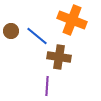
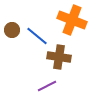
brown circle: moved 1 px right, 1 px up
purple line: rotated 60 degrees clockwise
